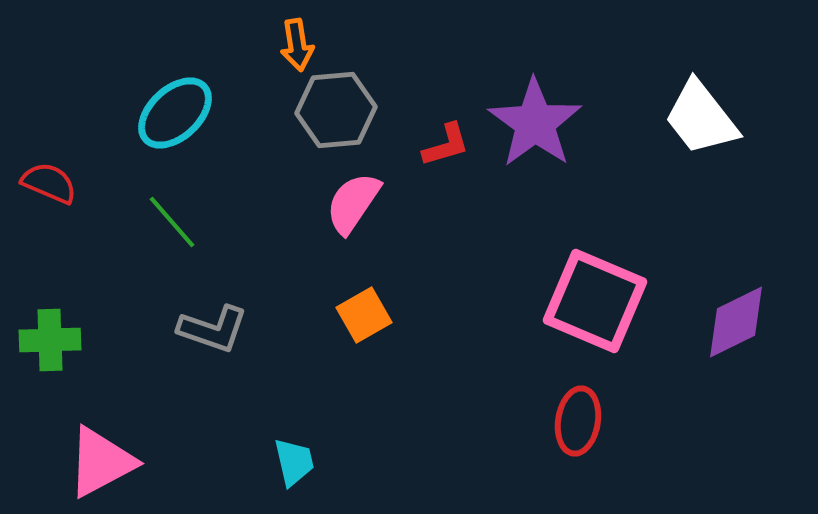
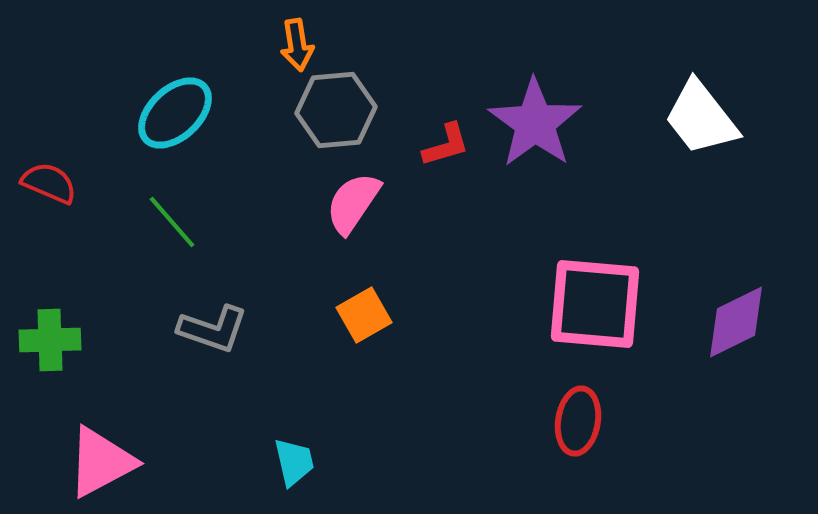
pink square: moved 3 px down; rotated 18 degrees counterclockwise
